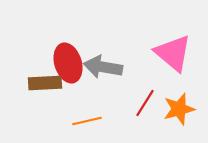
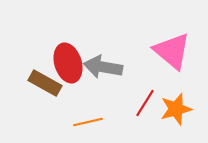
pink triangle: moved 1 px left, 2 px up
brown rectangle: rotated 32 degrees clockwise
orange star: moved 3 px left
orange line: moved 1 px right, 1 px down
